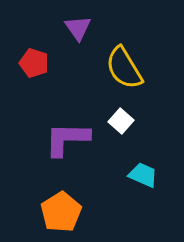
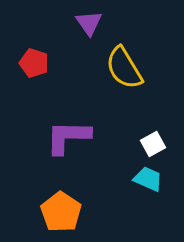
purple triangle: moved 11 px right, 5 px up
white square: moved 32 px right, 23 px down; rotated 20 degrees clockwise
purple L-shape: moved 1 px right, 2 px up
cyan trapezoid: moved 5 px right, 4 px down
orange pentagon: rotated 6 degrees counterclockwise
